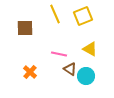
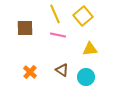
yellow square: rotated 18 degrees counterclockwise
yellow triangle: rotated 35 degrees counterclockwise
pink line: moved 1 px left, 19 px up
brown triangle: moved 8 px left, 1 px down
cyan circle: moved 1 px down
